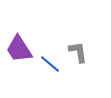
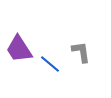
gray L-shape: moved 3 px right
